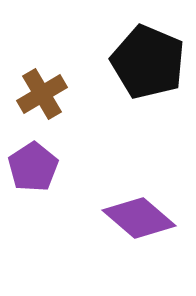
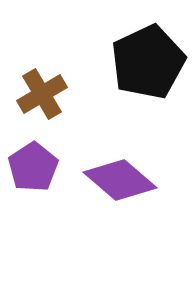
black pentagon: rotated 24 degrees clockwise
purple diamond: moved 19 px left, 38 px up
